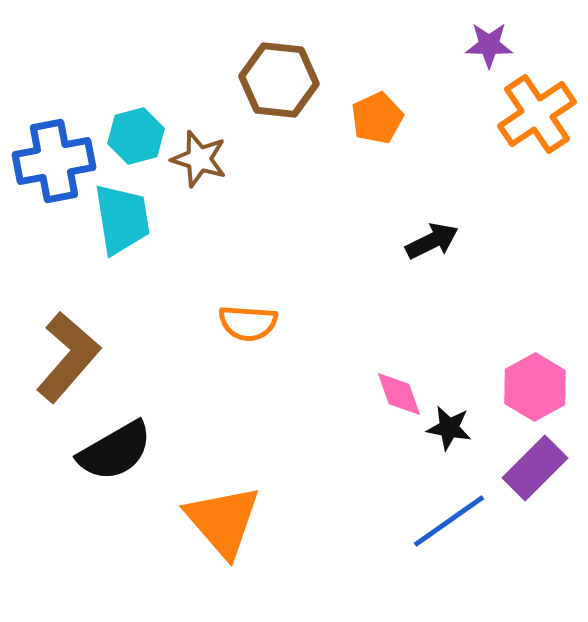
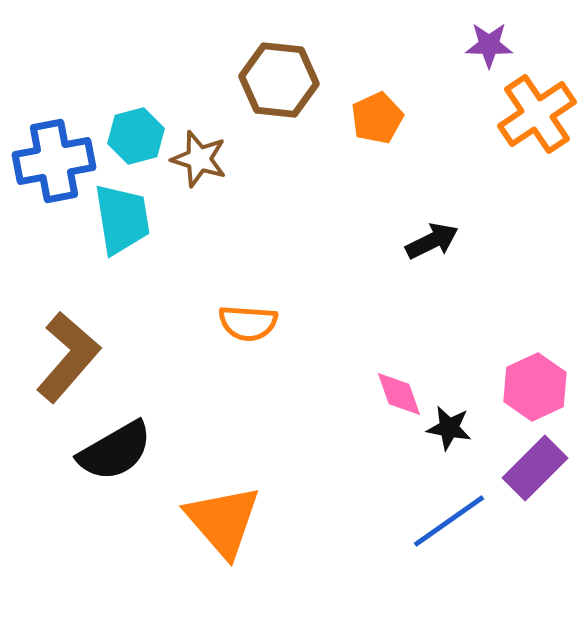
pink hexagon: rotated 4 degrees clockwise
